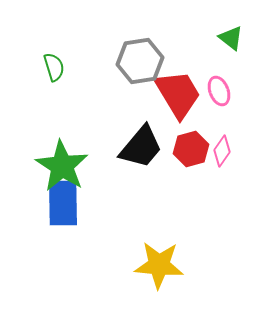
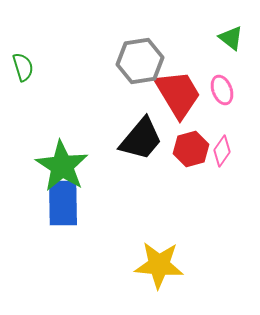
green semicircle: moved 31 px left
pink ellipse: moved 3 px right, 1 px up
black trapezoid: moved 8 px up
